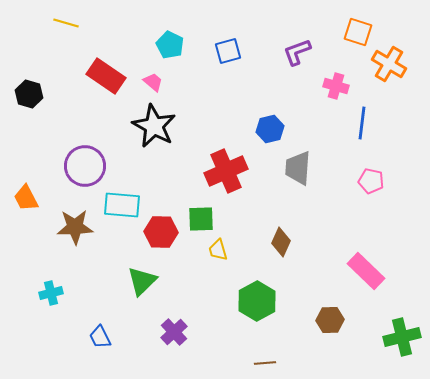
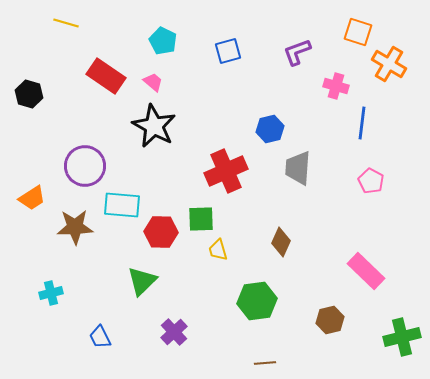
cyan pentagon: moved 7 px left, 4 px up
pink pentagon: rotated 15 degrees clockwise
orange trapezoid: moved 6 px right; rotated 96 degrees counterclockwise
green hexagon: rotated 21 degrees clockwise
brown hexagon: rotated 12 degrees counterclockwise
